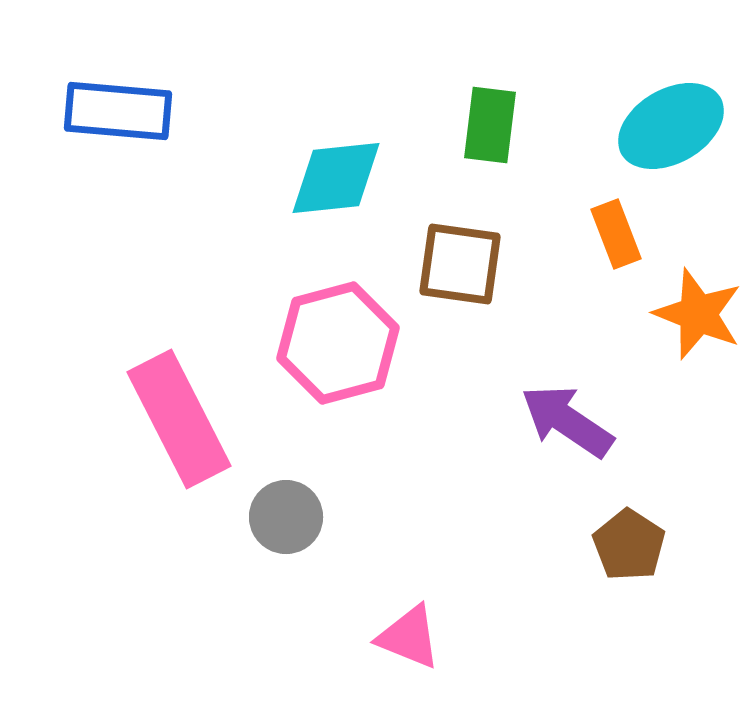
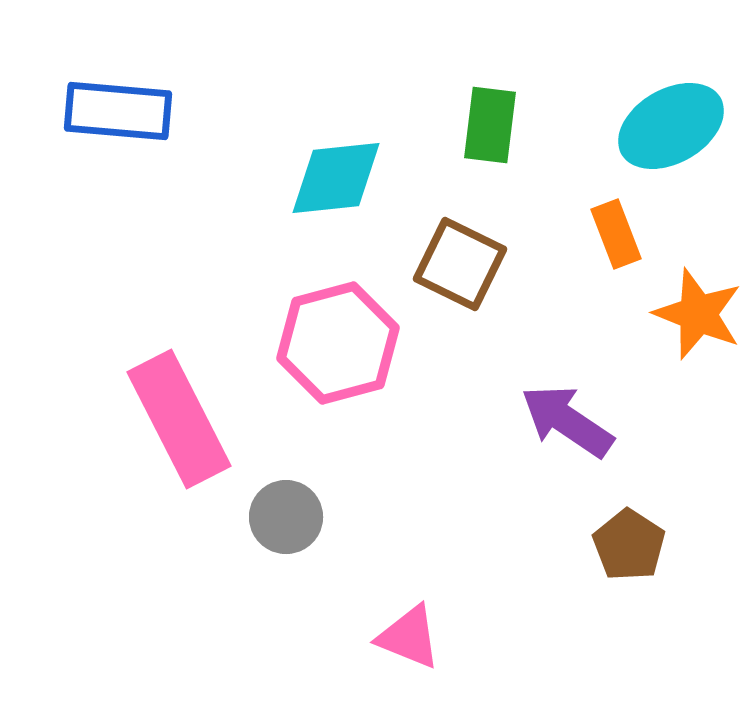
brown square: rotated 18 degrees clockwise
